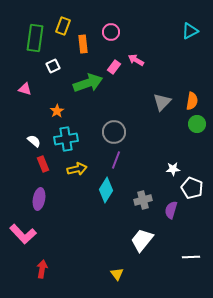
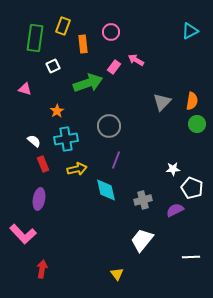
gray circle: moved 5 px left, 6 px up
cyan diamond: rotated 45 degrees counterclockwise
purple semicircle: moved 4 px right; rotated 48 degrees clockwise
